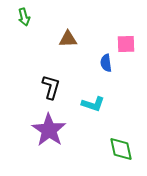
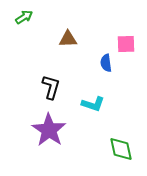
green arrow: rotated 108 degrees counterclockwise
